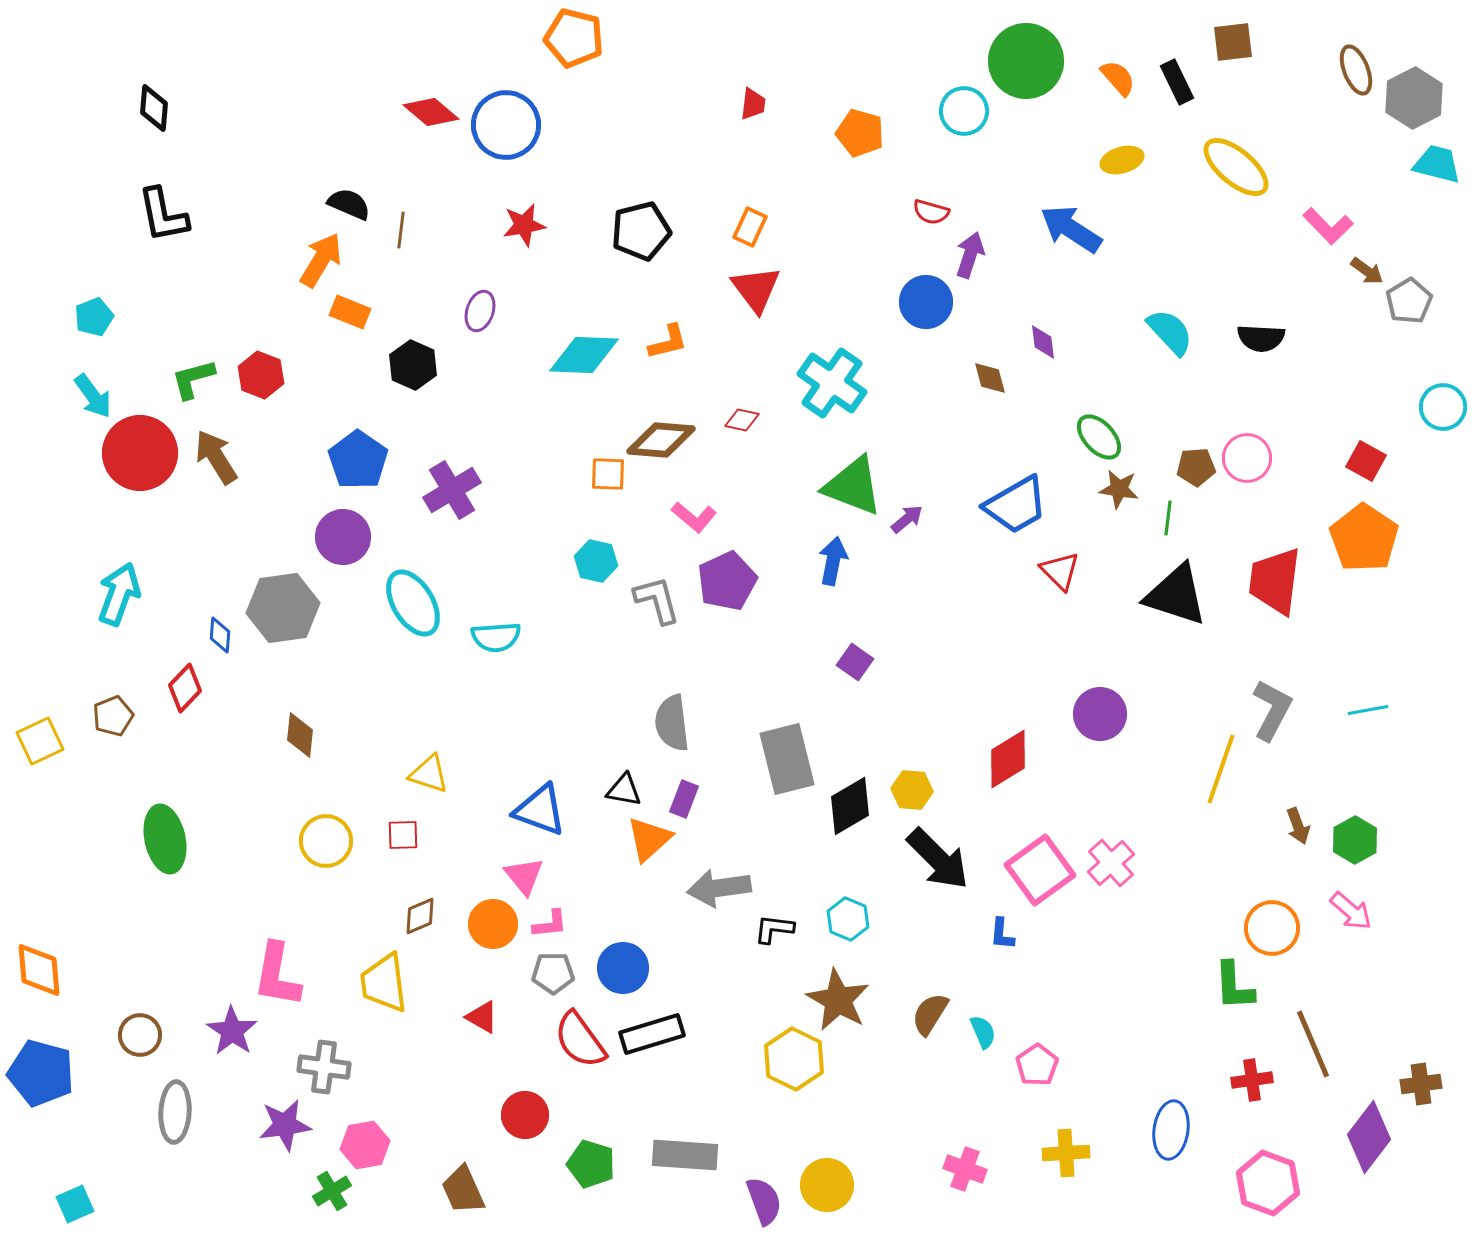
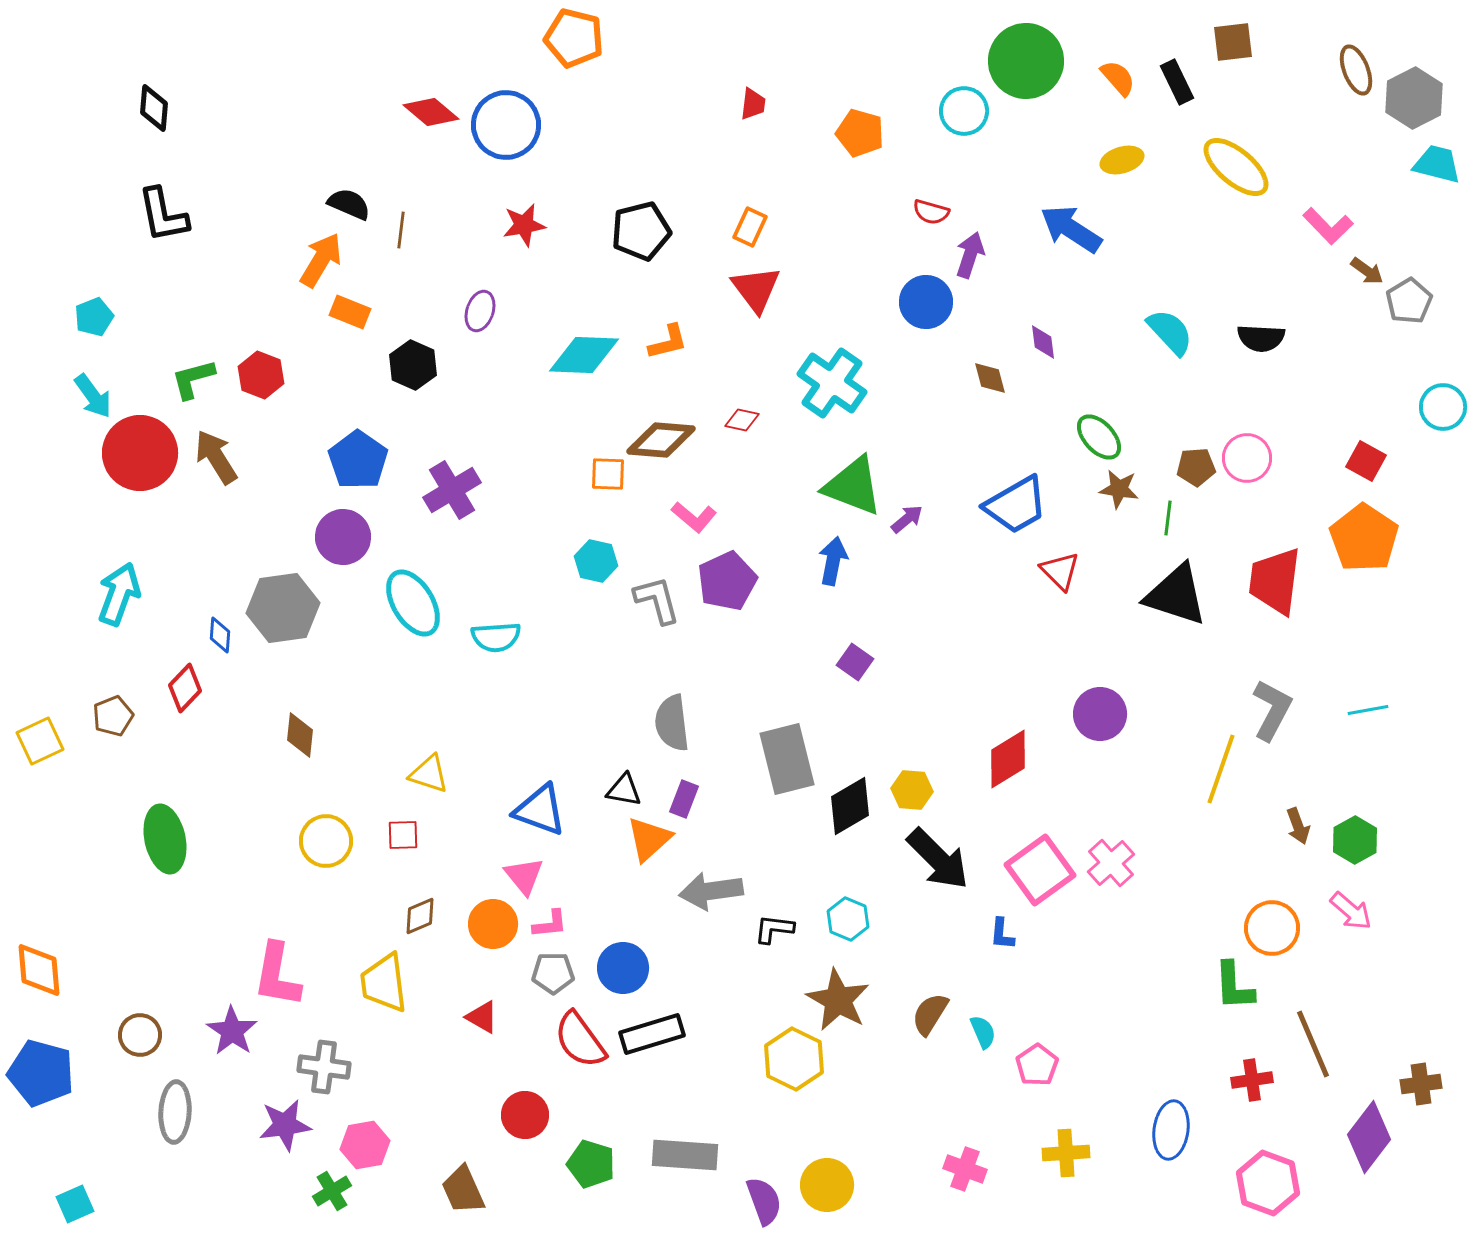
gray arrow at (719, 888): moved 8 px left, 3 px down
